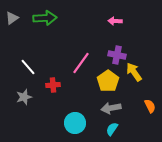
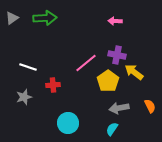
pink line: moved 5 px right; rotated 15 degrees clockwise
white line: rotated 30 degrees counterclockwise
yellow arrow: rotated 18 degrees counterclockwise
gray arrow: moved 8 px right
cyan circle: moved 7 px left
